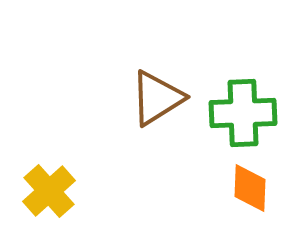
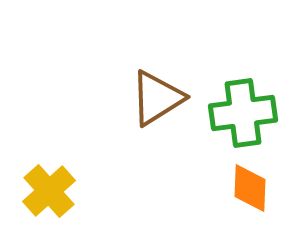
green cross: rotated 6 degrees counterclockwise
